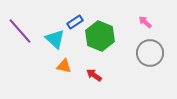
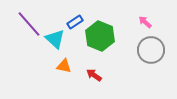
purple line: moved 9 px right, 7 px up
gray circle: moved 1 px right, 3 px up
